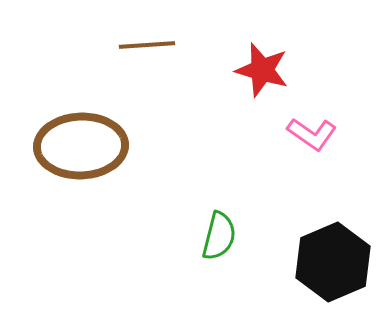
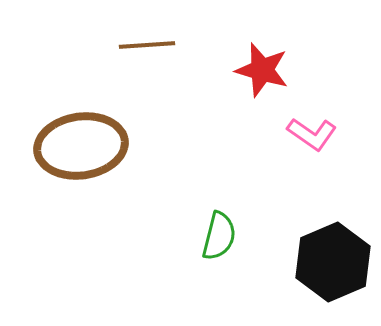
brown ellipse: rotated 6 degrees counterclockwise
